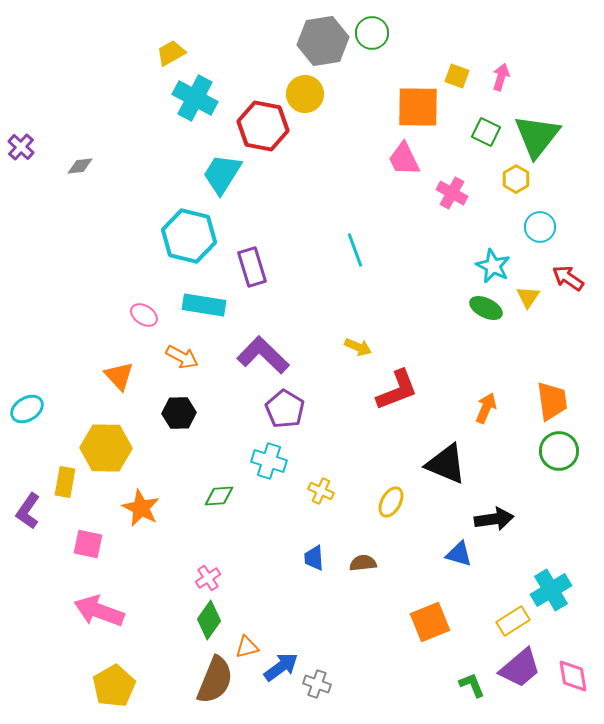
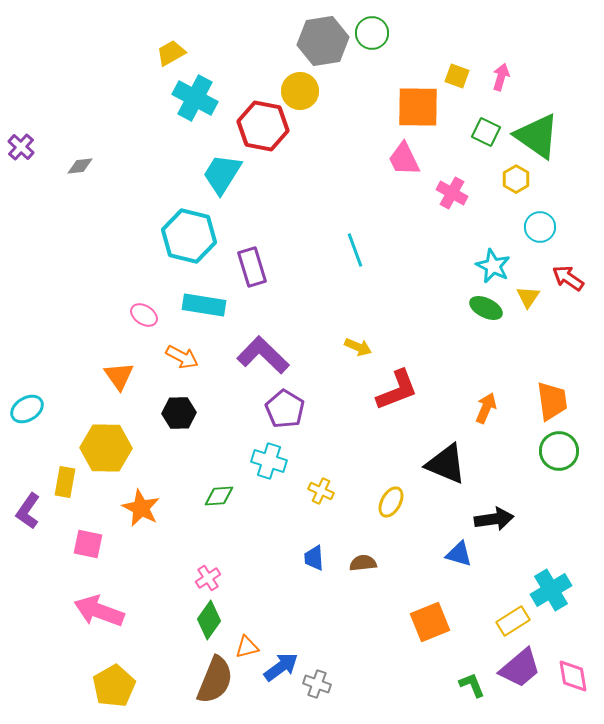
yellow circle at (305, 94): moved 5 px left, 3 px up
green triangle at (537, 136): rotated 33 degrees counterclockwise
orange triangle at (119, 376): rotated 8 degrees clockwise
